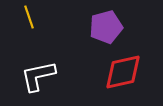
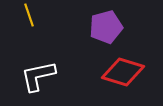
yellow line: moved 2 px up
red diamond: rotated 30 degrees clockwise
